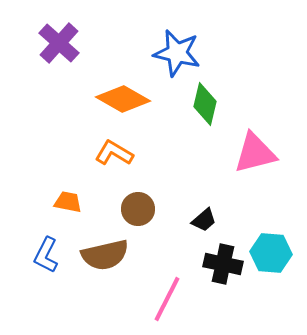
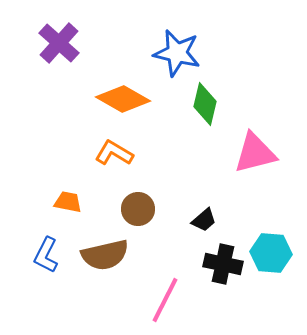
pink line: moved 2 px left, 1 px down
